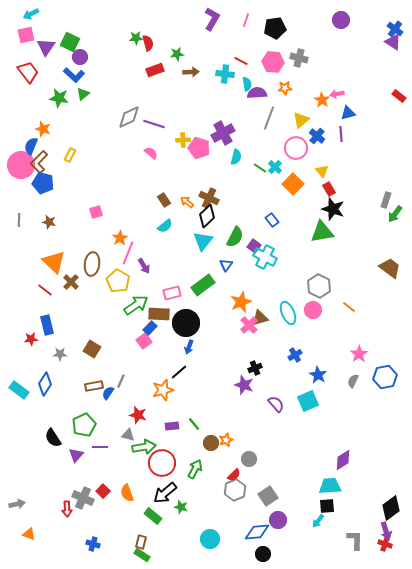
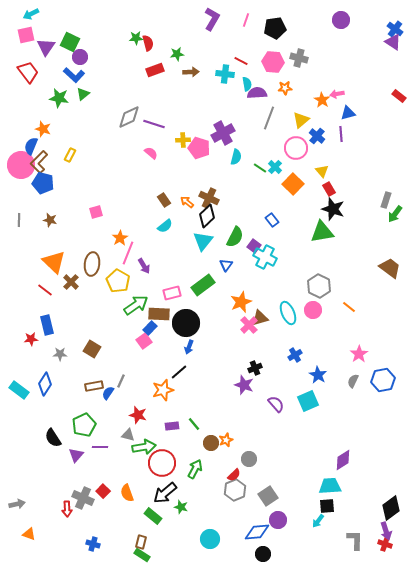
brown star at (49, 222): moved 1 px right, 2 px up
blue hexagon at (385, 377): moved 2 px left, 3 px down
